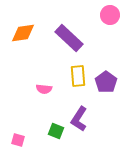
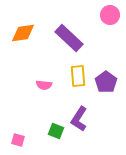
pink semicircle: moved 4 px up
